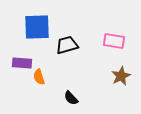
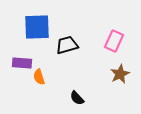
pink rectangle: rotated 75 degrees counterclockwise
brown star: moved 1 px left, 2 px up
black semicircle: moved 6 px right
